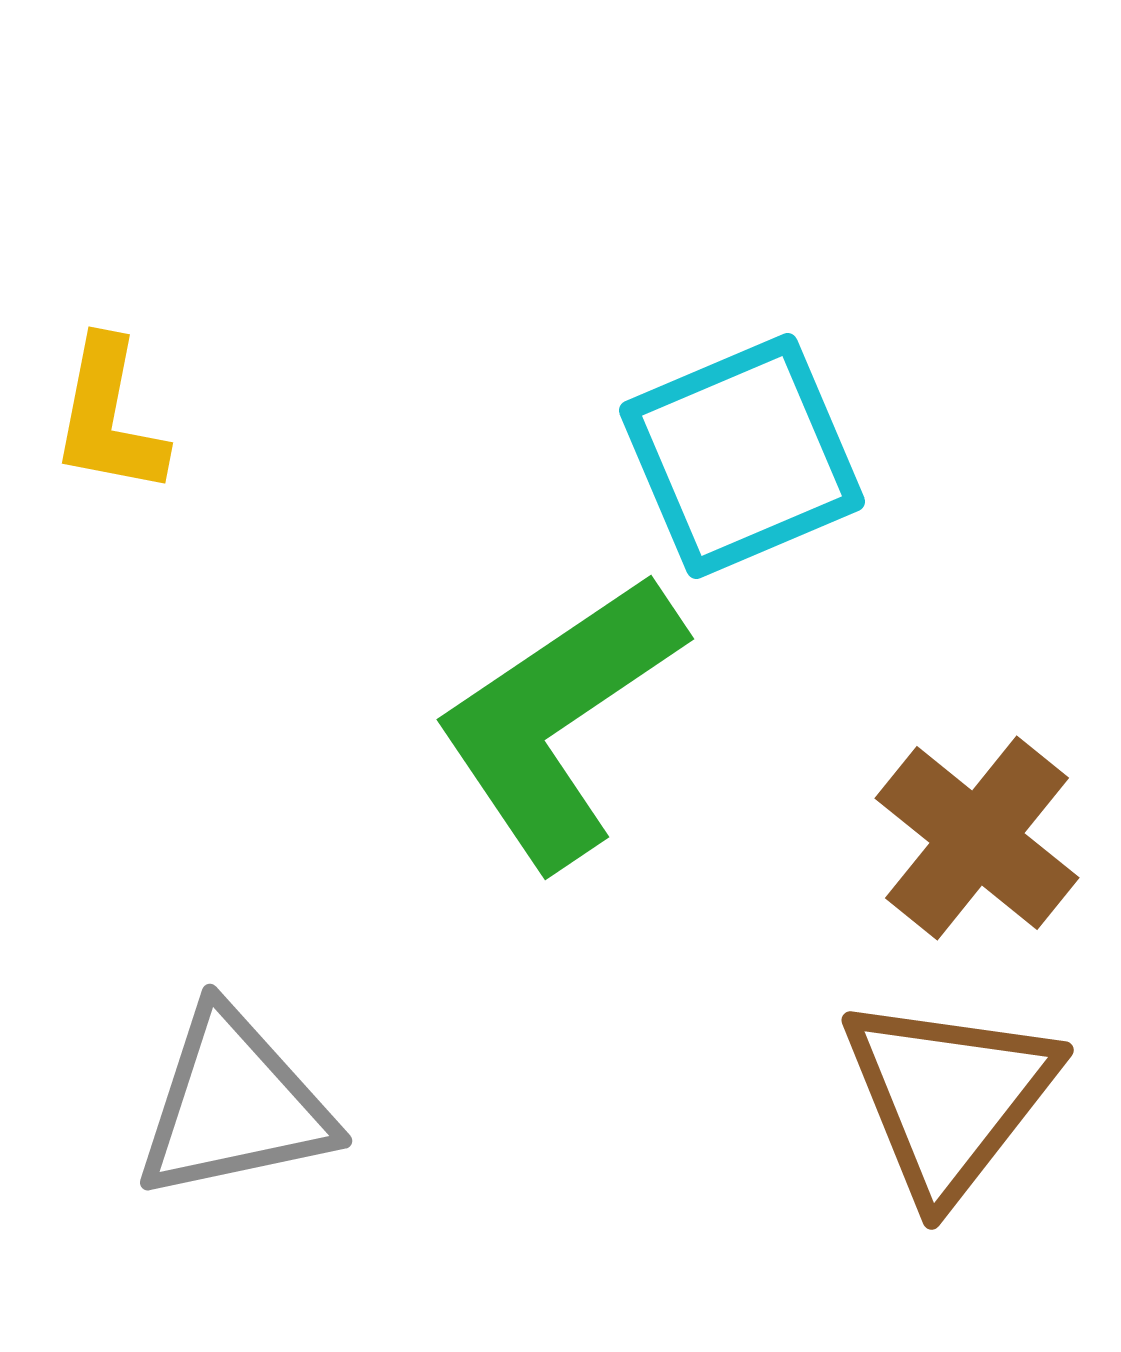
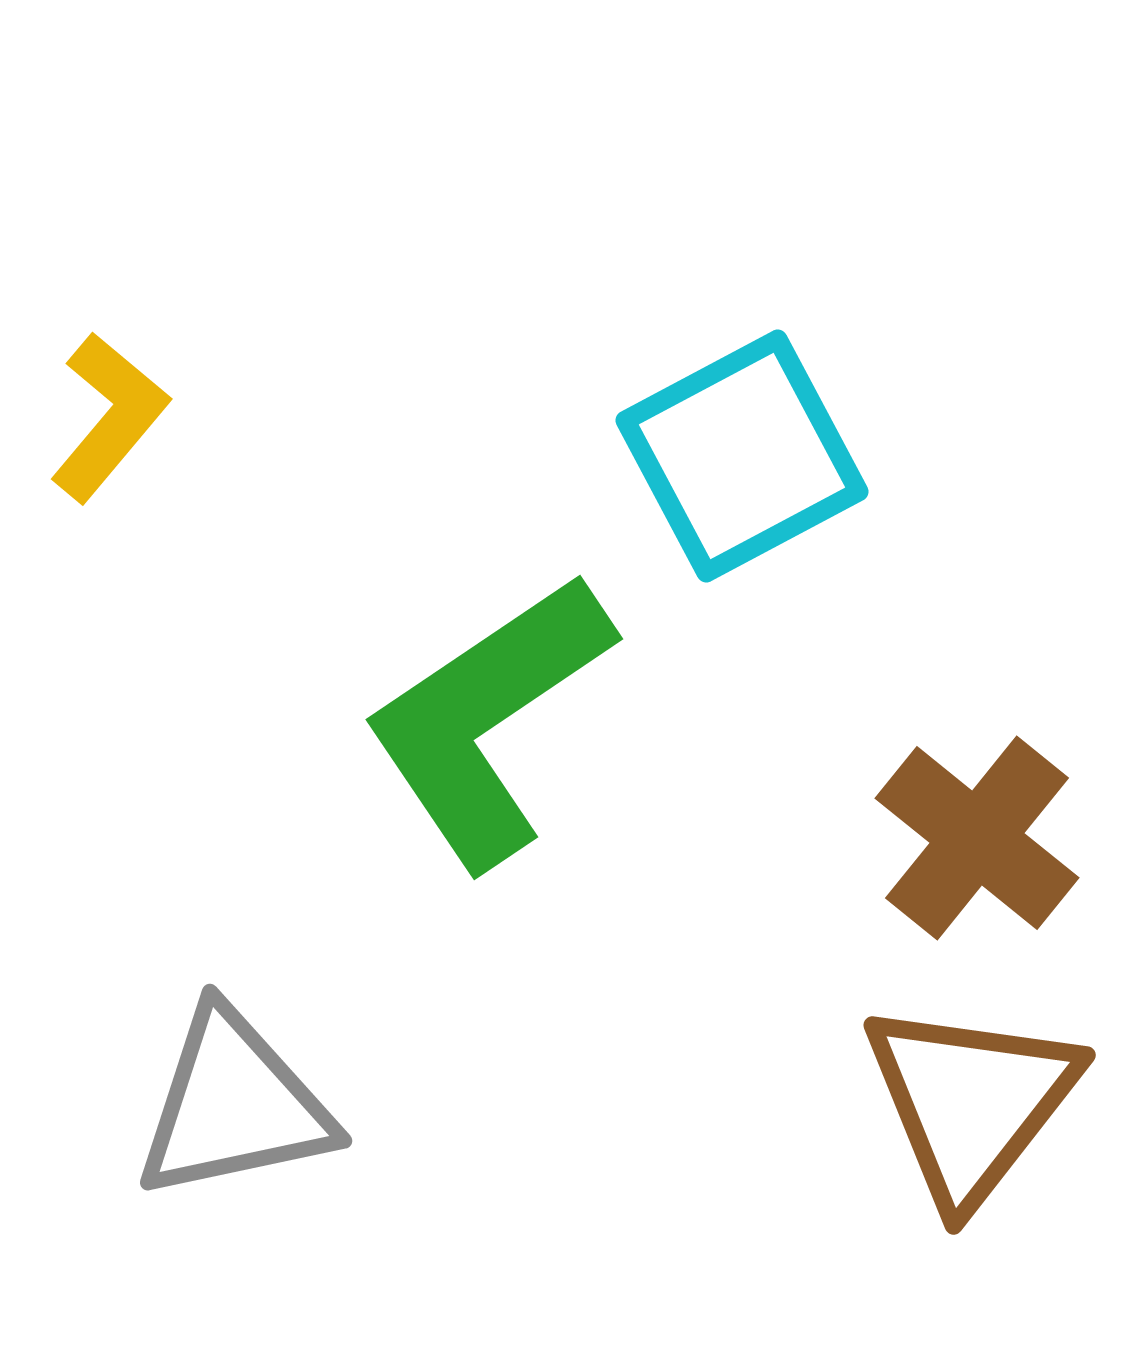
yellow L-shape: rotated 151 degrees counterclockwise
cyan square: rotated 5 degrees counterclockwise
green L-shape: moved 71 px left
brown triangle: moved 22 px right, 5 px down
